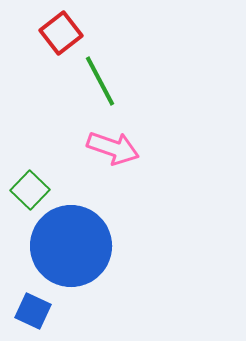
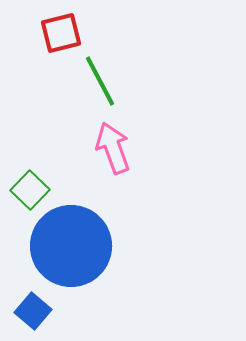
red square: rotated 24 degrees clockwise
pink arrow: rotated 129 degrees counterclockwise
blue square: rotated 15 degrees clockwise
